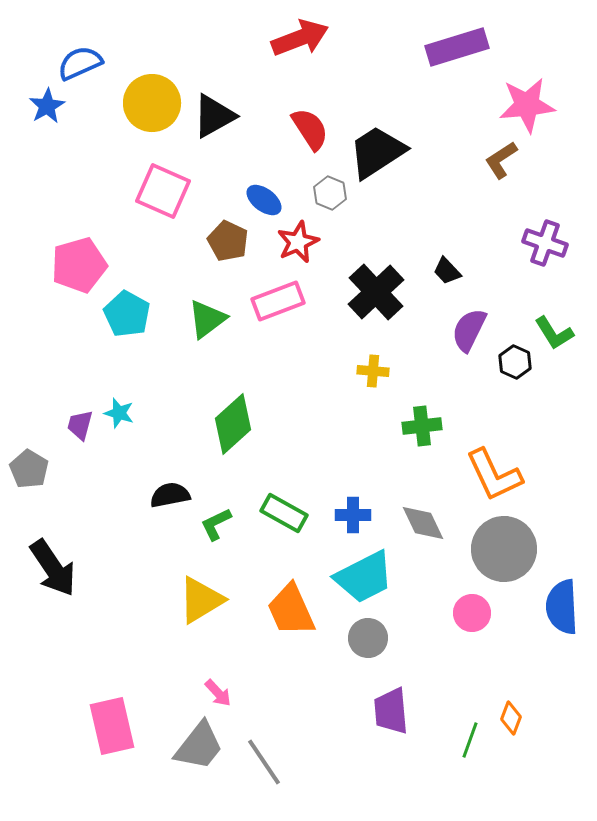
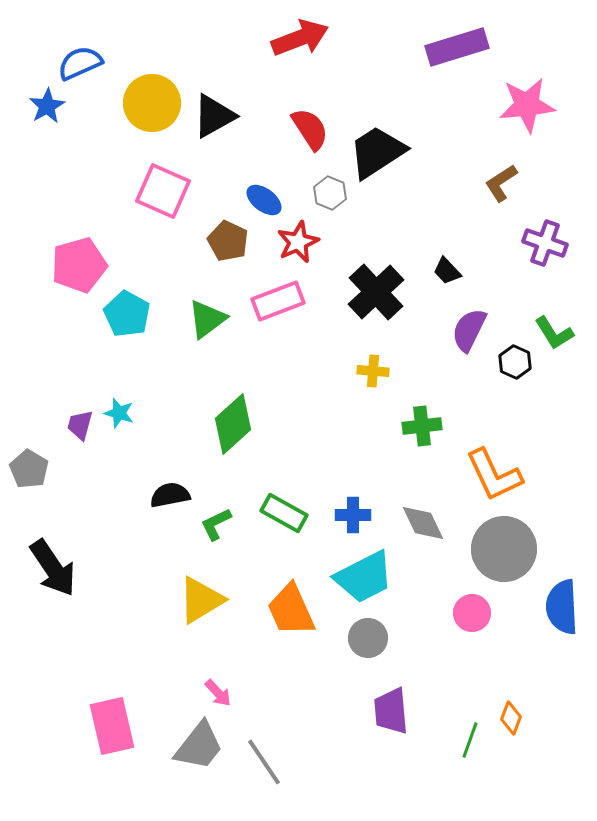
brown L-shape at (501, 160): moved 23 px down
